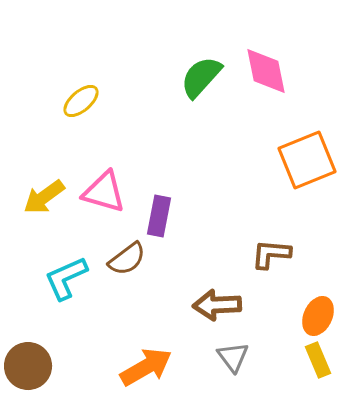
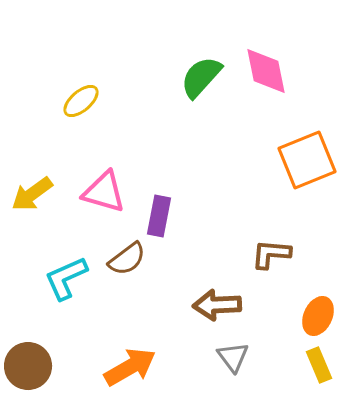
yellow arrow: moved 12 px left, 3 px up
yellow rectangle: moved 1 px right, 5 px down
orange arrow: moved 16 px left
